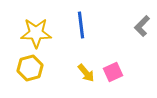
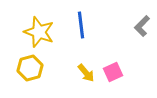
yellow star: moved 3 px right, 1 px up; rotated 20 degrees clockwise
